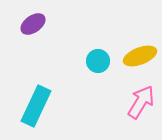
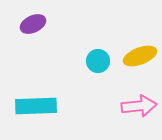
purple ellipse: rotated 10 degrees clockwise
pink arrow: moved 2 px left, 4 px down; rotated 52 degrees clockwise
cyan rectangle: rotated 63 degrees clockwise
